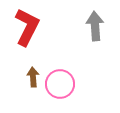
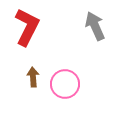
gray arrow: rotated 20 degrees counterclockwise
pink circle: moved 5 px right
